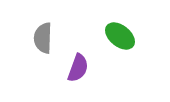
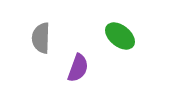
gray semicircle: moved 2 px left
